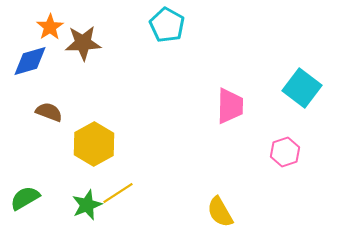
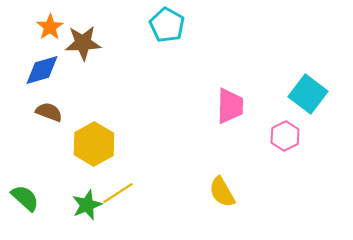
blue diamond: moved 12 px right, 9 px down
cyan square: moved 6 px right, 6 px down
pink hexagon: moved 16 px up; rotated 8 degrees counterclockwise
green semicircle: rotated 72 degrees clockwise
yellow semicircle: moved 2 px right, 20 px up
